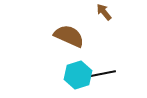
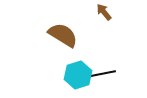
brown semicircle: moved 6 px left, 1 px up; rotated 8 degrees clockwise
